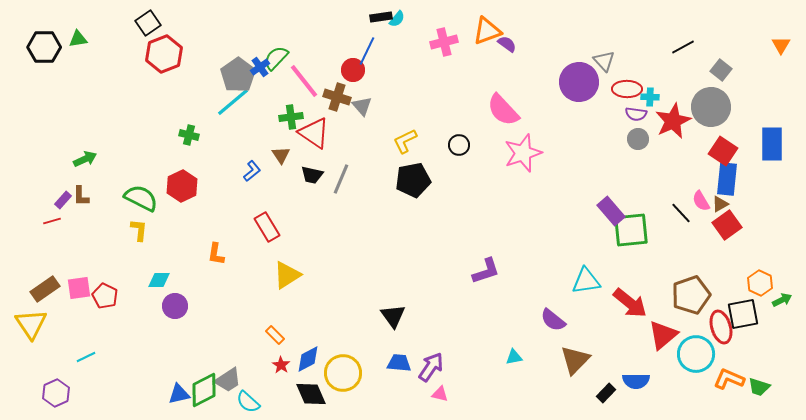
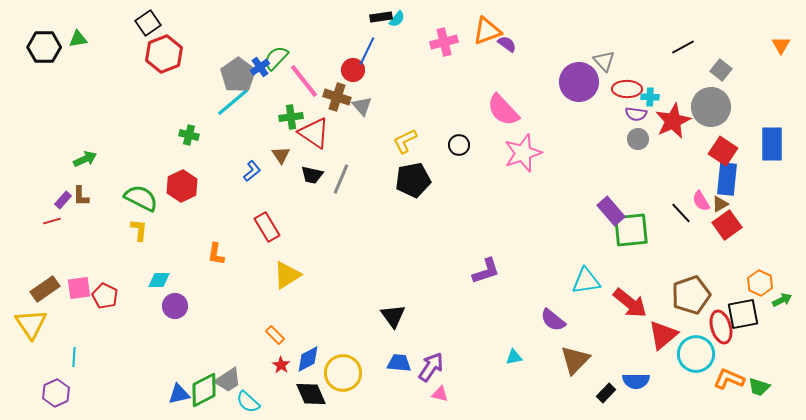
cyan line at (86, 357): moved 12 px left; rotated 60 degrees counterclockwise
